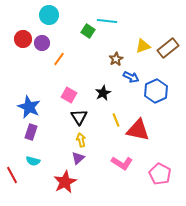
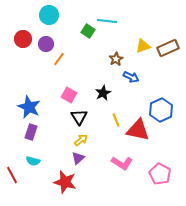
purple circle: moved 4 px right, 1 px down
brown rectangle: rotated 15 degrees clockwise
blue hexagon: moved 5 px right, 19 px down
yellow arrow: rotated 64 degrees clockwise
red star: rotated 30 degrees counterclockwise
